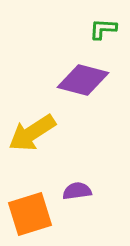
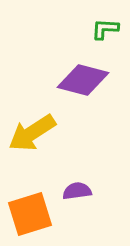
green L-shape: moved 2 px right
